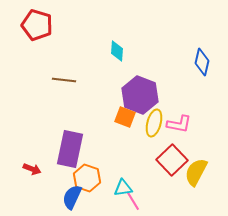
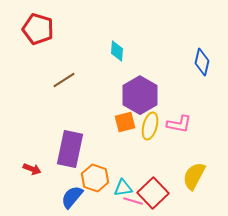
red pentagon: moved 1 px right, 4 px down
brown line: rotated 40 degrees counterclockwise
purple hexagon: rotated 9 degrees clockwise
orange square: moved 5 px down; rotated 35 degrees counterclockwise
yellow ellipse: moved 4 px left, 3 px down
red square: moved 19 px left, 33 px down
yellow semicircle: moved 2 px left, 4 px down
orange hexagon: moved 8 px right
blue semicircle: rotated 15 degrees clockwise
pink line: rotated 42 degrees counterclockwise
